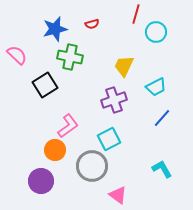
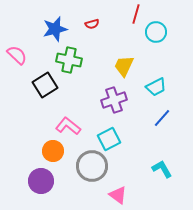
green cross: moved 1 px left, 3 px down
pink L-shape: rotated 105 degrees counterclockwise
orange circle: moved 2 px left, 1 px down
